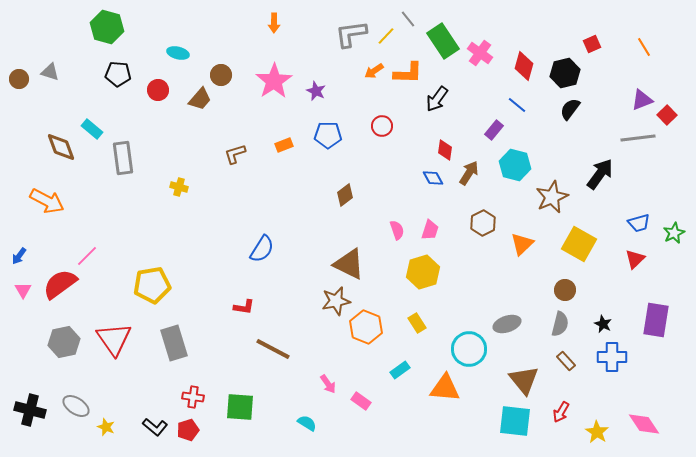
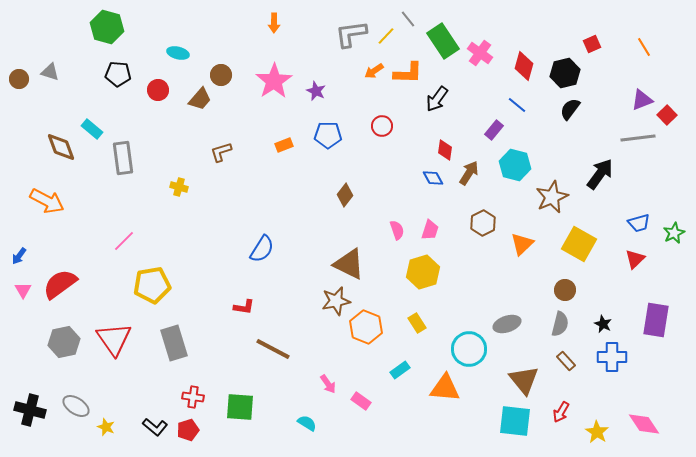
brown L-shape at (235, 154): moved 14 px left, 2 px up
brown diamond at (345, 195): rotated 15 degrees counterclockwise
pink line at (87, 256): moved 37 px right, 15 px up
